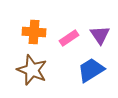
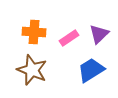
purple triangle: moved 1 px left, 1 px up; rotated 20 degrees clockwise
